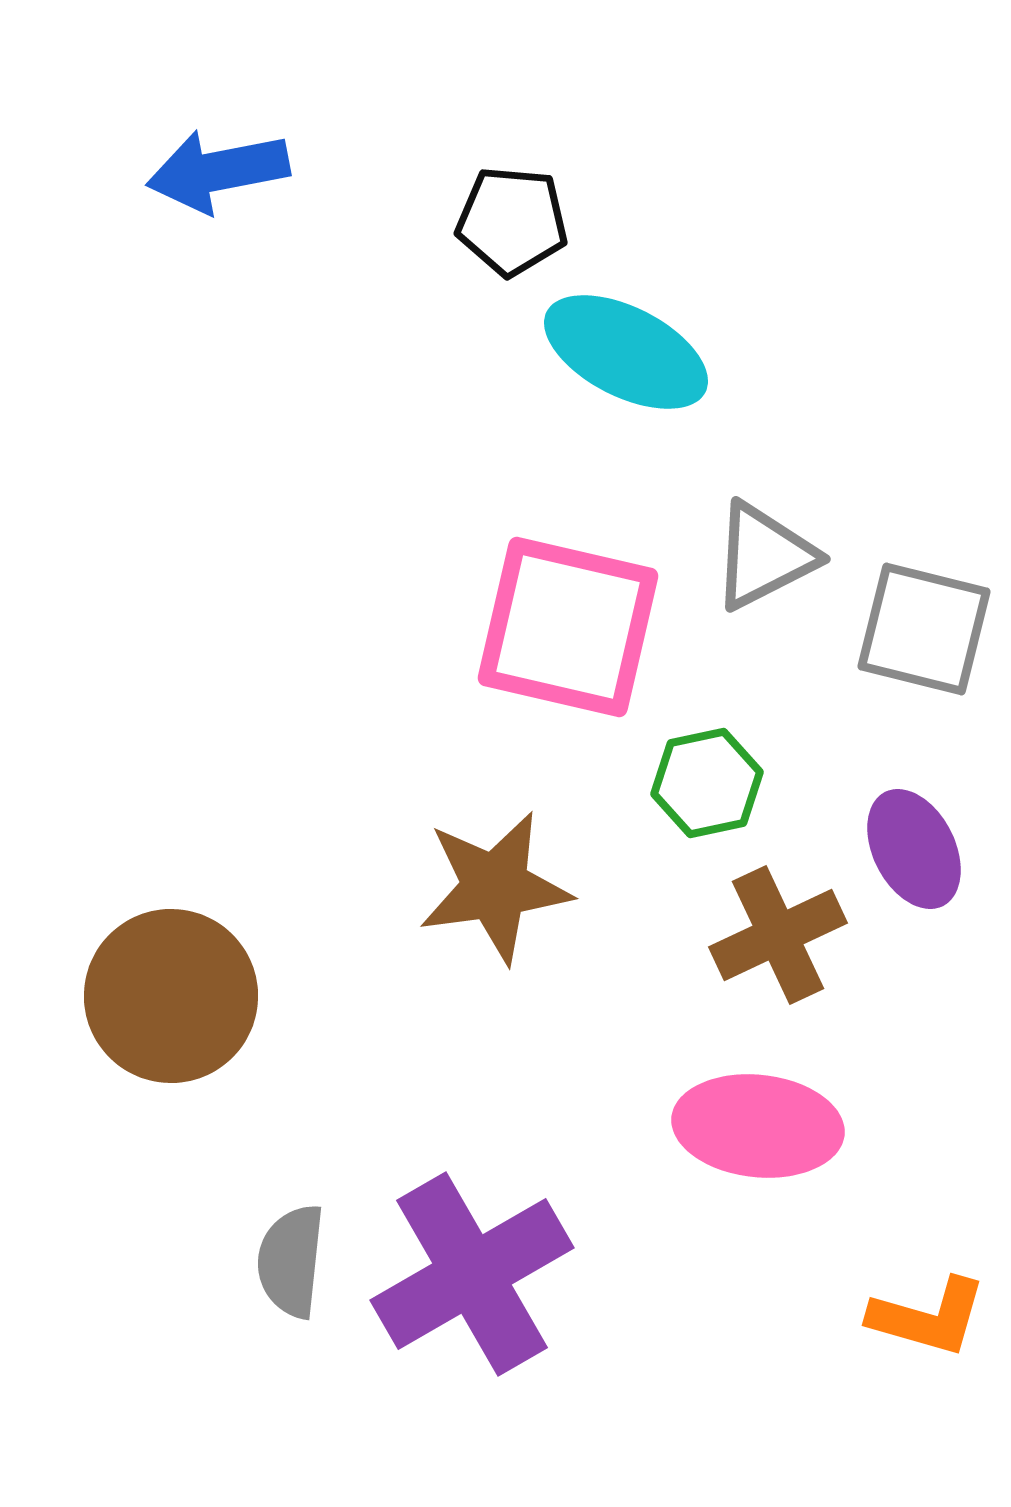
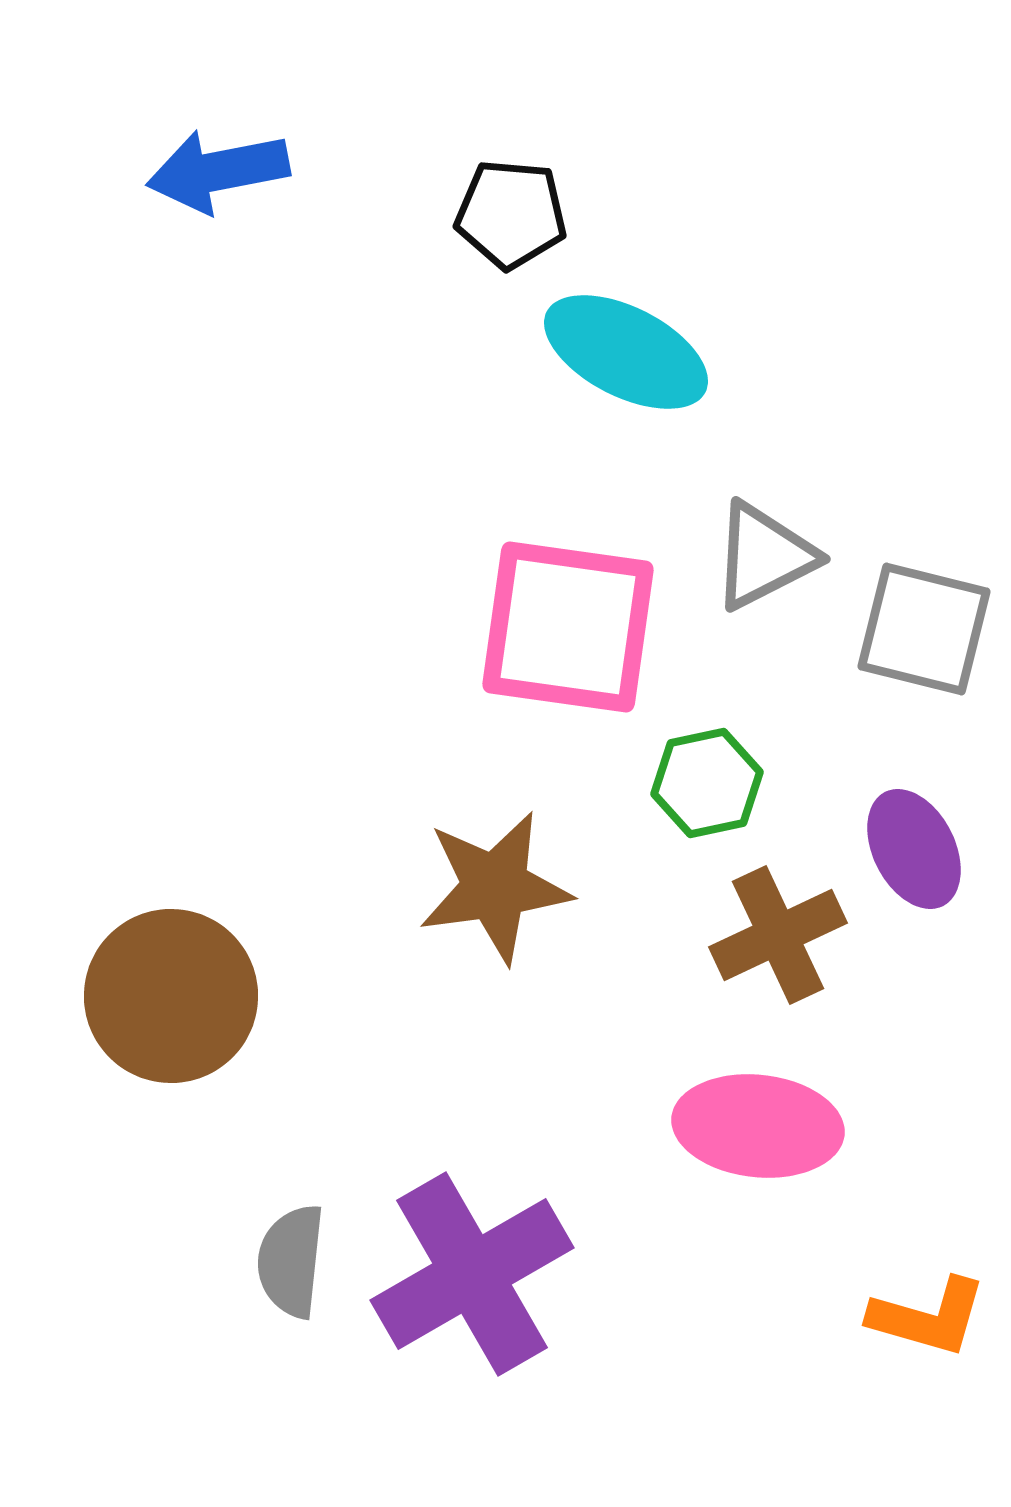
black pentagon: moved 1 px left, 7 px up
pink square: rotated 5 degrees counterclockwise
